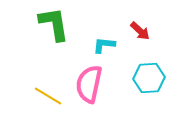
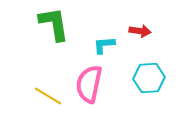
red arrow: rotated 35 degrees counterclockwise
cyan L-shape: rotated 10 degrees counterclockwise
